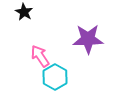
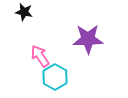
black star: rotated 18 degrees counterclockwise
